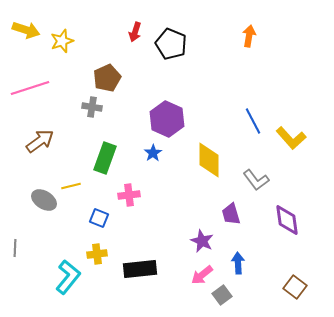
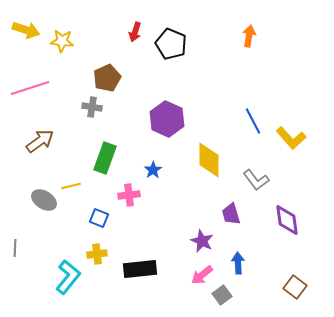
yellow star: rotated 25 degrees clockwise
blue star: moved 17 px down
